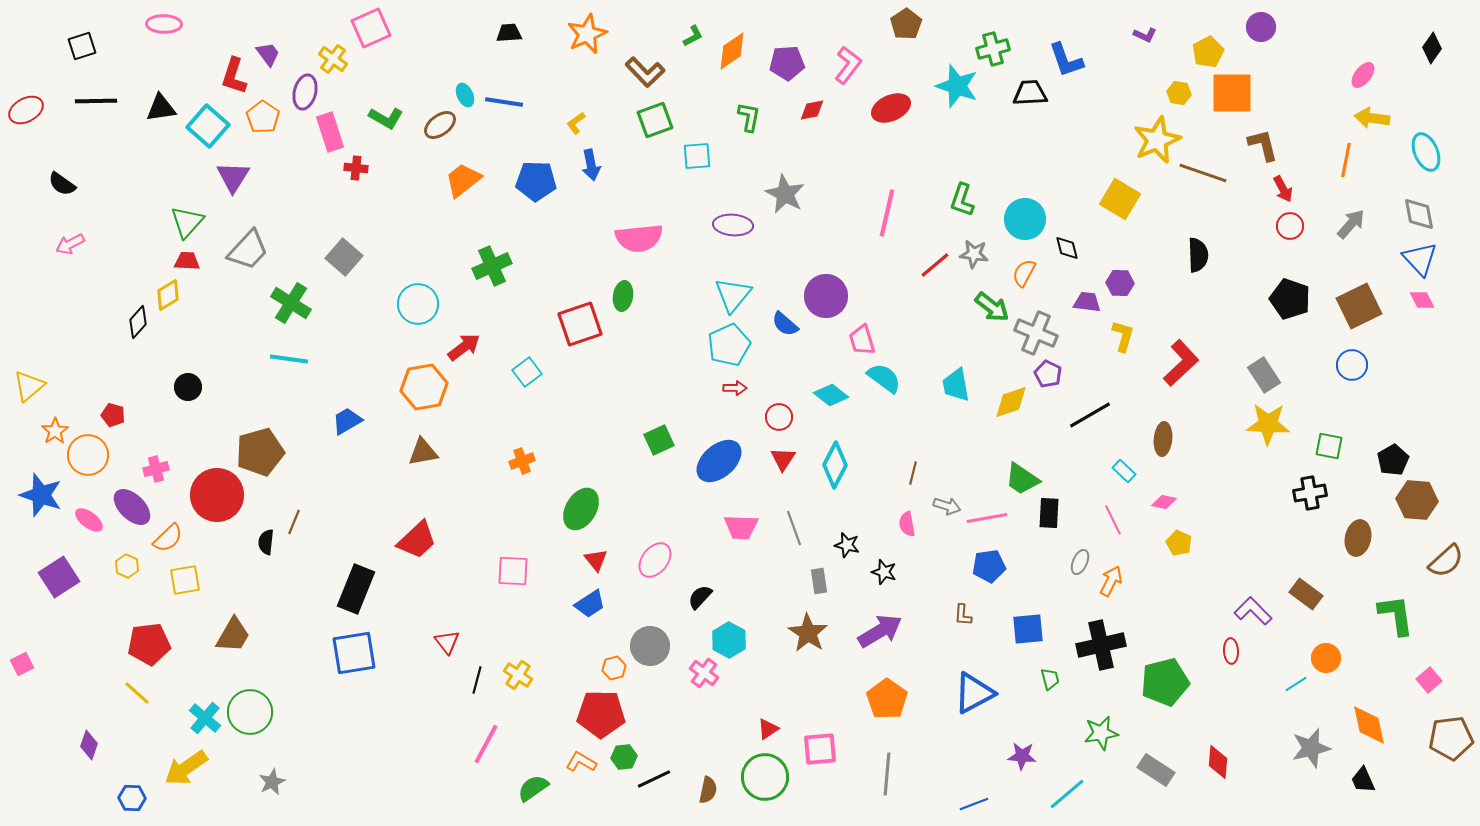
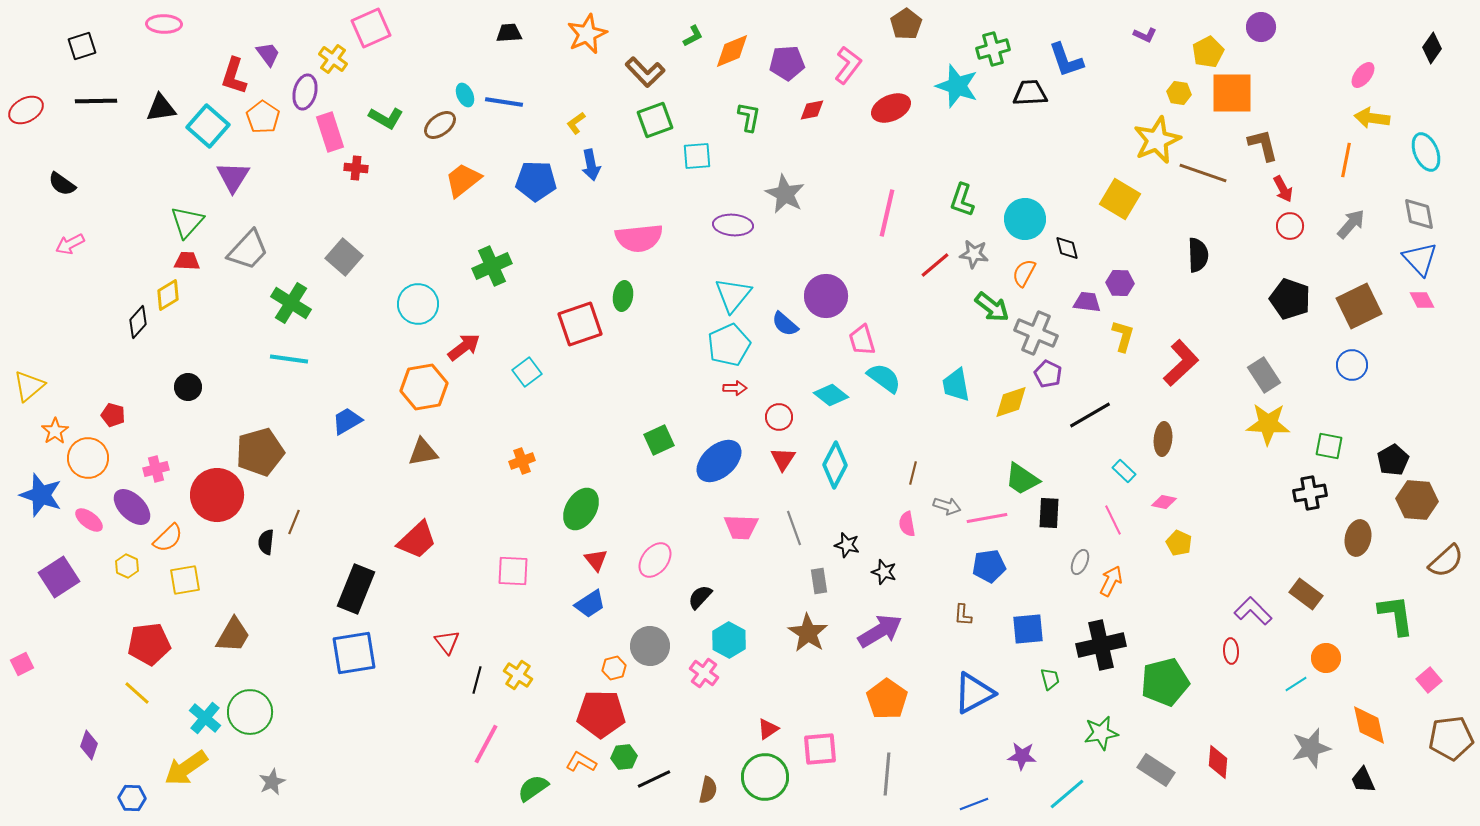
orange diamond at (732, 51): rotated 12 degrees clockwise
orange circle at (88, 455): moved 3 px down
